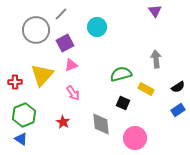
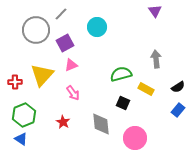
blue rectangle: rotated 16 degrees counterclockwise
